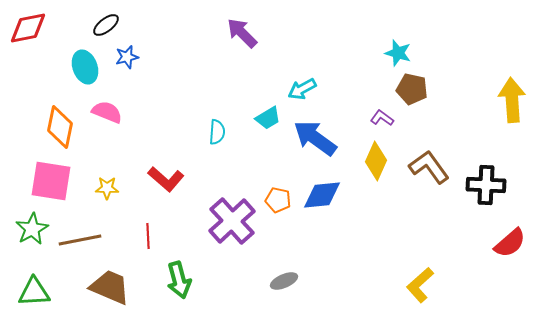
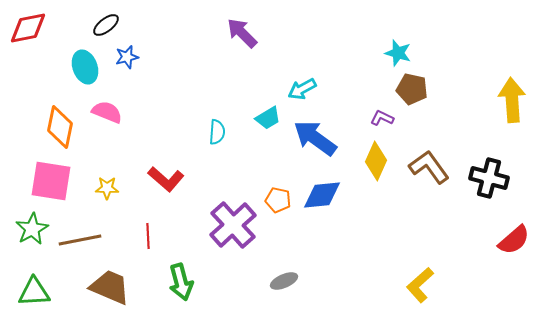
purple L-shape: rotated 10 degrees counterclockwise
black cross: moved 3 px right, 7 px up; rotated 12 degrees clockwise
purple cross: moved 1 px right, 4 px down
red semicircle: moved 4 px right, 3 px up
green arrow: moved 2 px right, 2 px down
